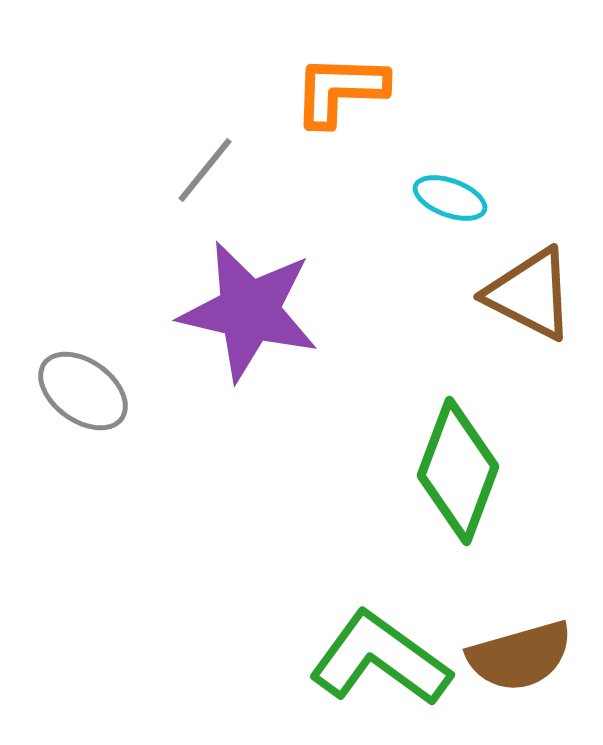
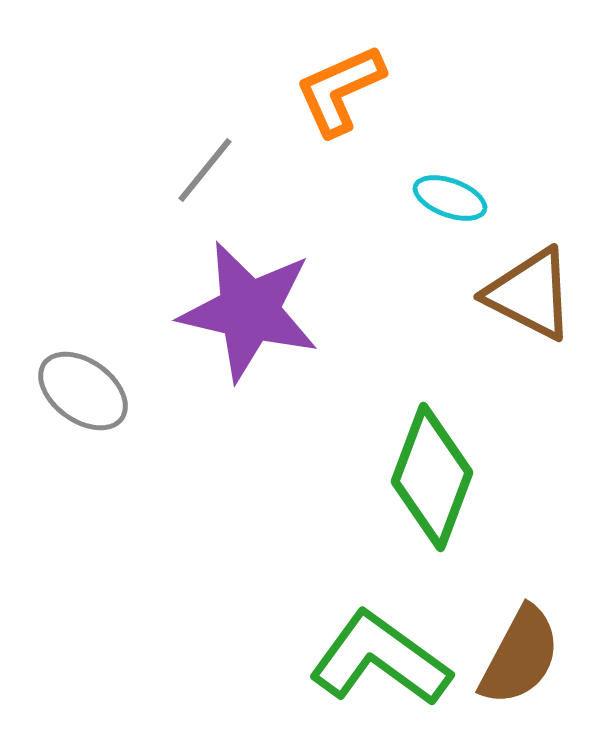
orange L-shape: rotated 26 degrees counterclockwise
green diamond: moved 26 px left, 6 px down
brown semicircle: rotated 46 degrees counterclockwise
